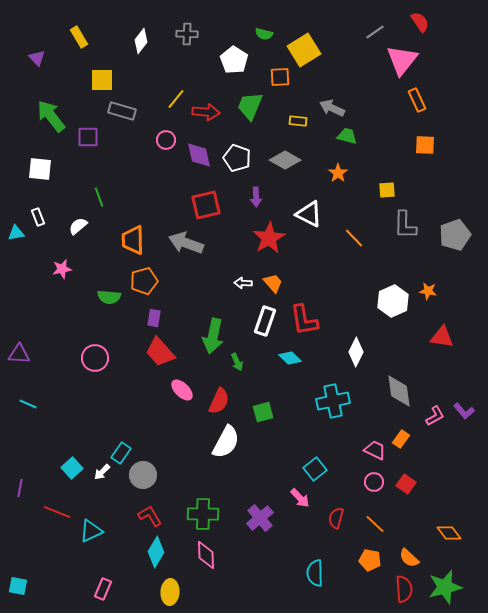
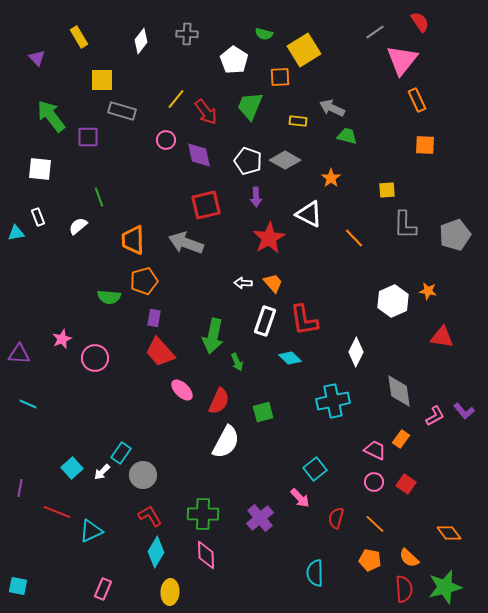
red arrow at (206, 112): rotated 48 degrees clockwise
white pentagon at (237, 158): moved 11 px right, 3 px down
orange star at (338, 173): moved 7 px left, 5 px down
pink star at (62, 269): moved 70 px down; rotated 12 degrees counterclockwise
